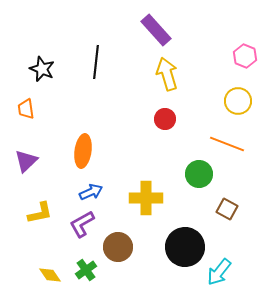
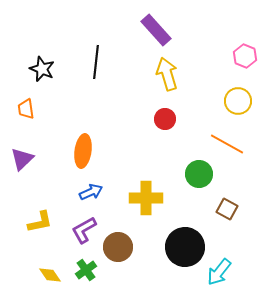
orange line: rotated 8 degrees clockwise
purple triangle: moved 4 px left, 2 px up
yellow L-shape: moved 9 px down
purple L-shape: moved 2 px right, 6 px down
